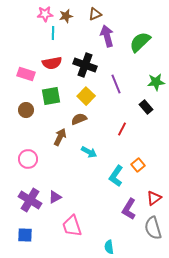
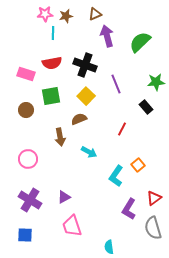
brown arrow: rotated 144 degrees clockwise
purple triangle: moved 9 px right
